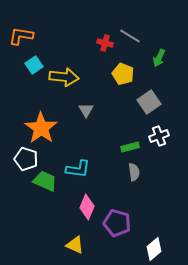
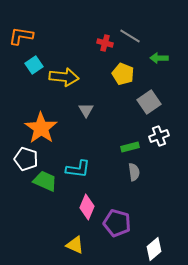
green arrow: rotated 66 degrees clockwise
